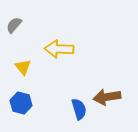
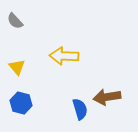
gray semicircle: moved 1 px right, 4 px up; rotated 84 degrees counterclockwise
yellow arrow: moved 5 px right, 7 px down
yellow triangle: moved 6 px left
blue semicircle: moved 1 px right
